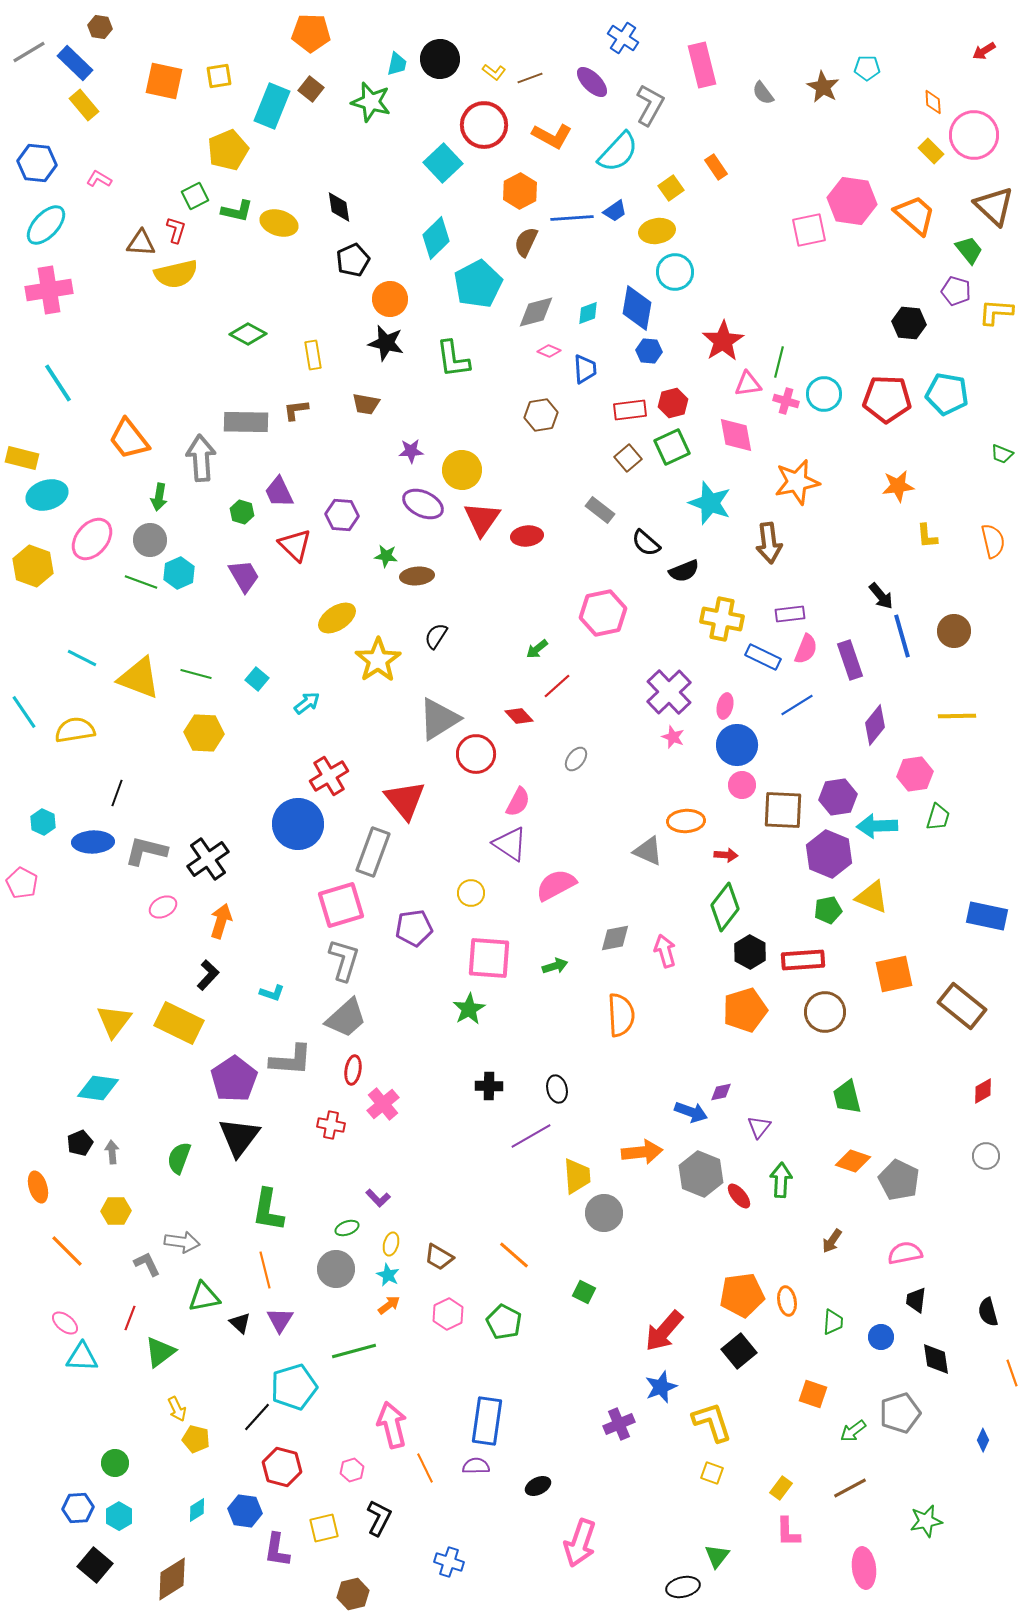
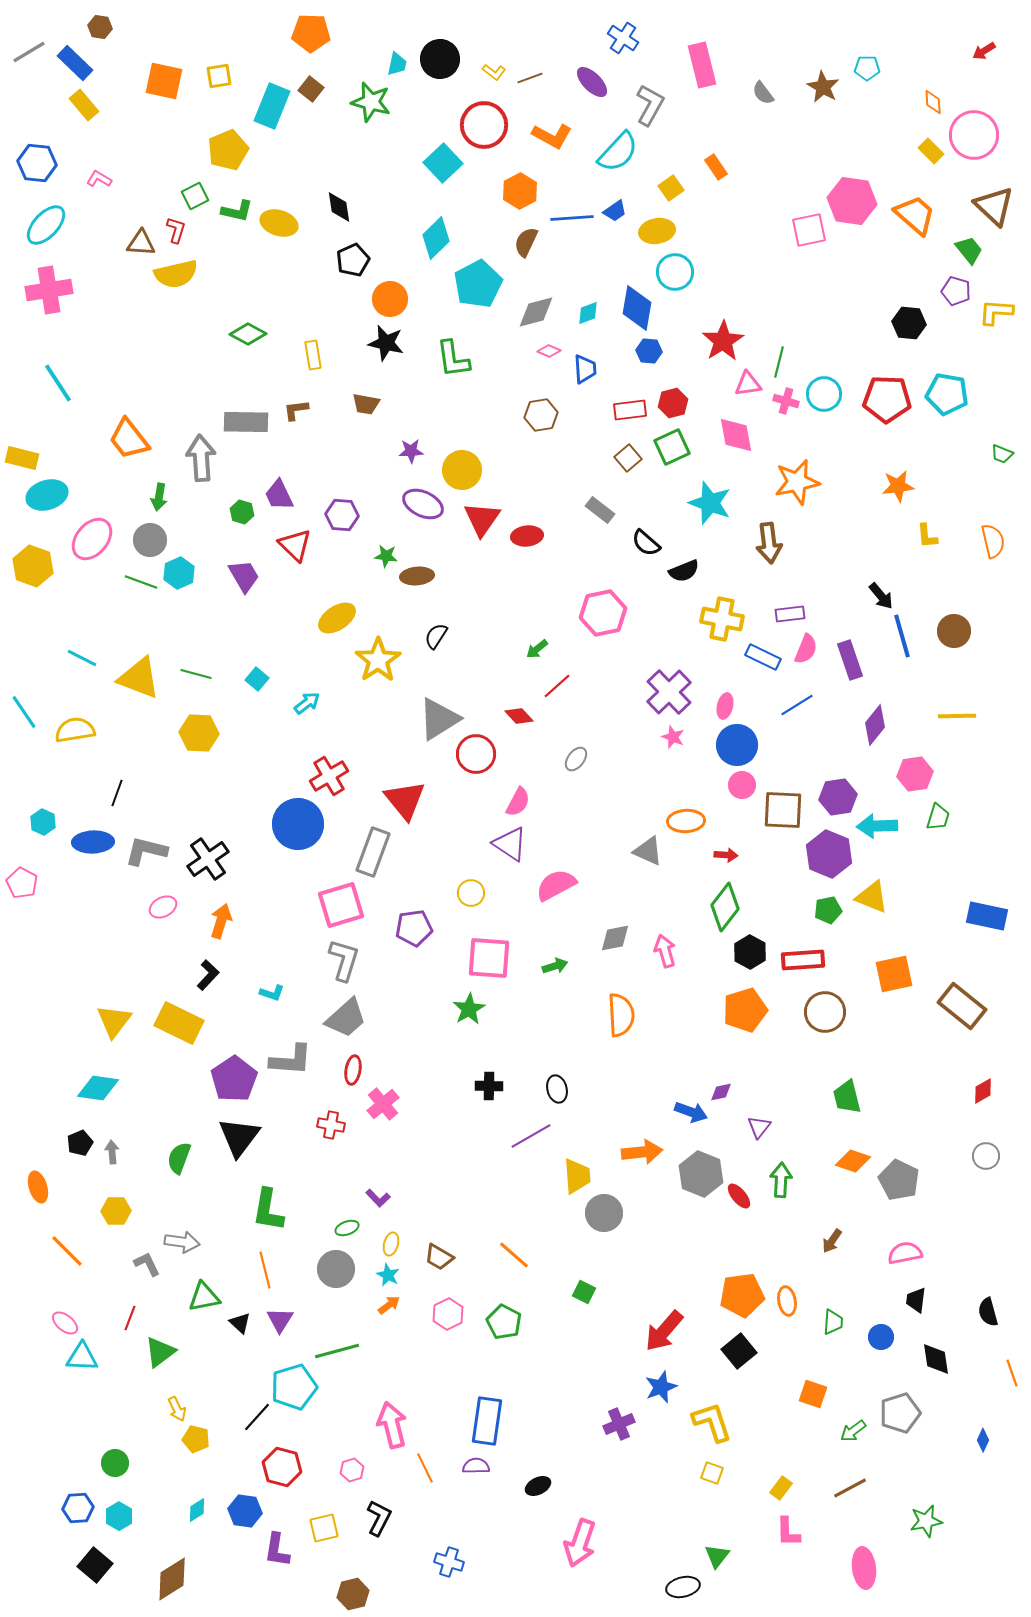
purple trapezoid at (279, 492): moved 3 px down
yellow hexagon at (204, 733): moved 5 px left
green line at (354, 1351): moved 17 px left
